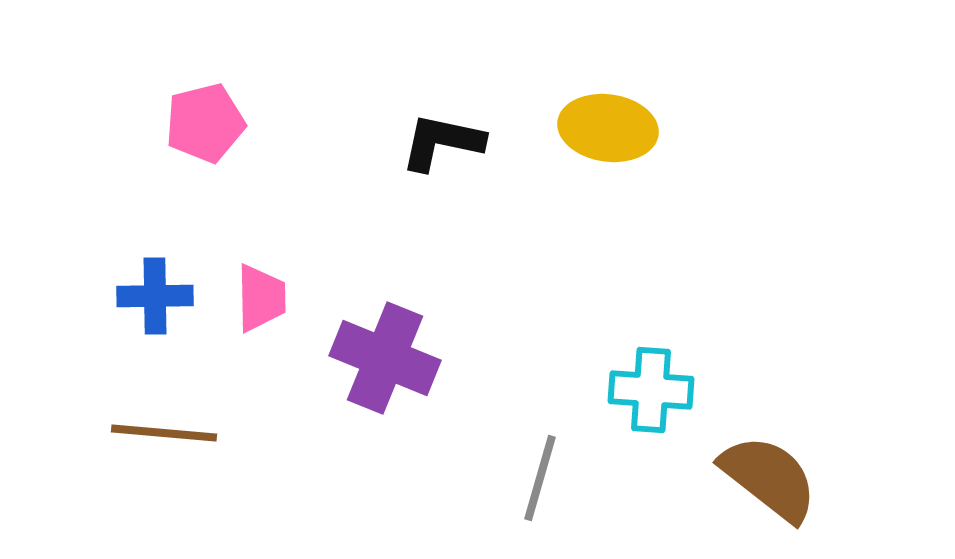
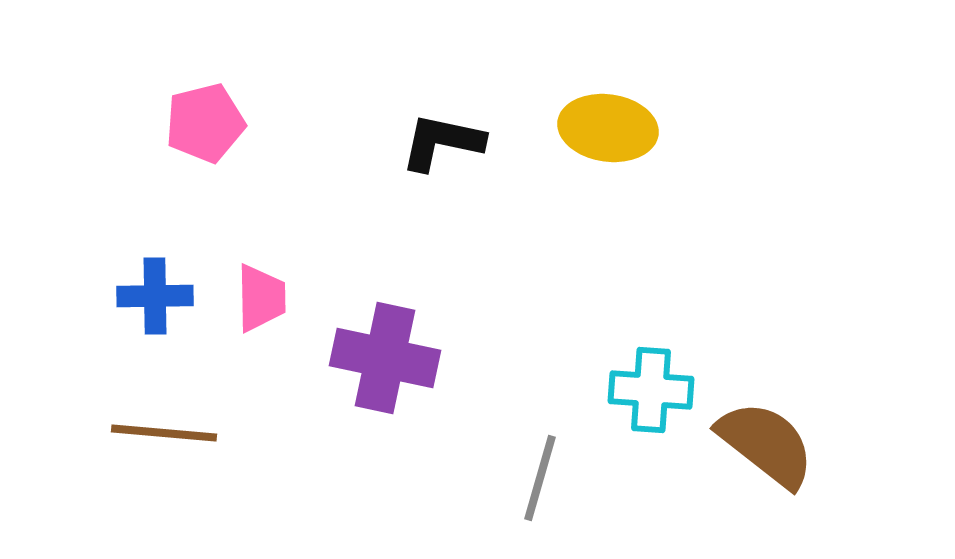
purple cross: rotated 10 degrees counterclockwise
brown semicircle: moved 3 px left, 34 px up
